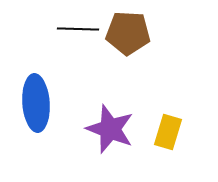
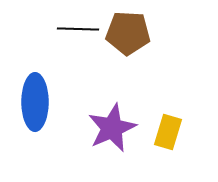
blue ellipse: moved 1 px left, 1 px up; rotated 4 degrees clockwise
purple star: moved 2 px right, 1 px up; rotated 27 degrees clockwise
